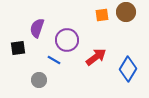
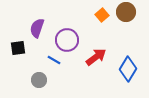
orange square: rotated 32 degrees counterclockwise
